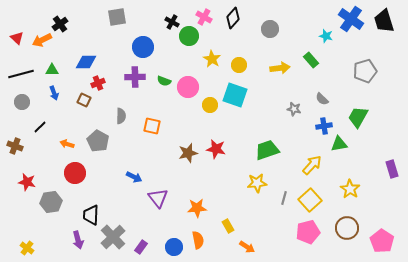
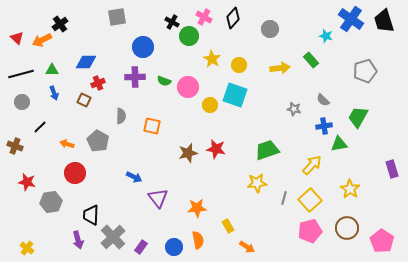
gray semicircle at (322, 99): moved 1 px right, 1 px down
pink pentagon at (308, 232): moved 2 px right, 1 px up
